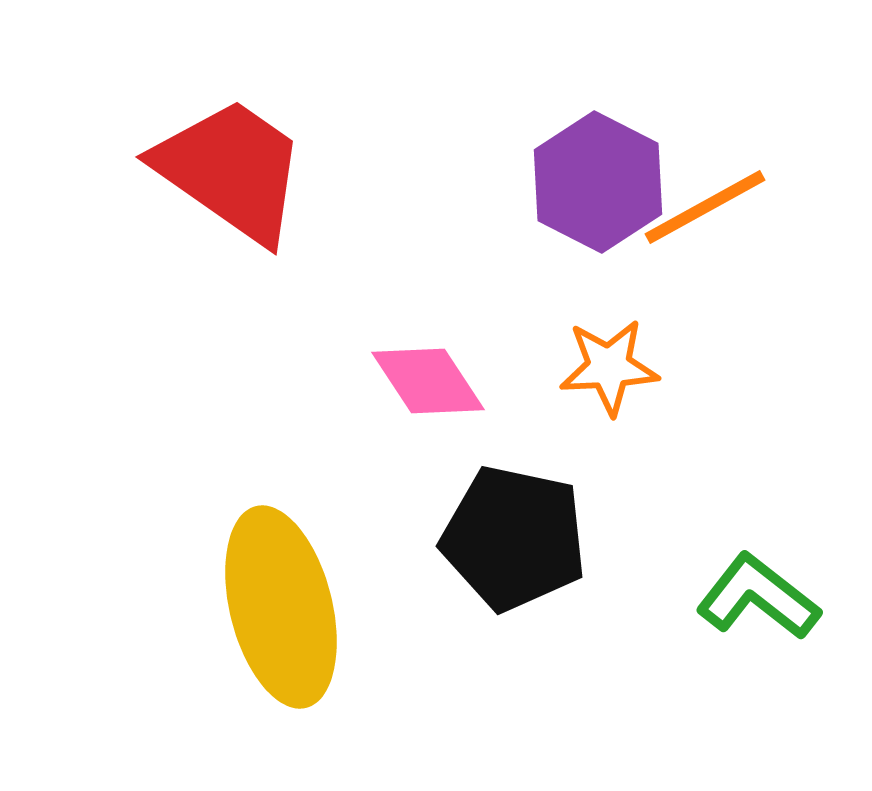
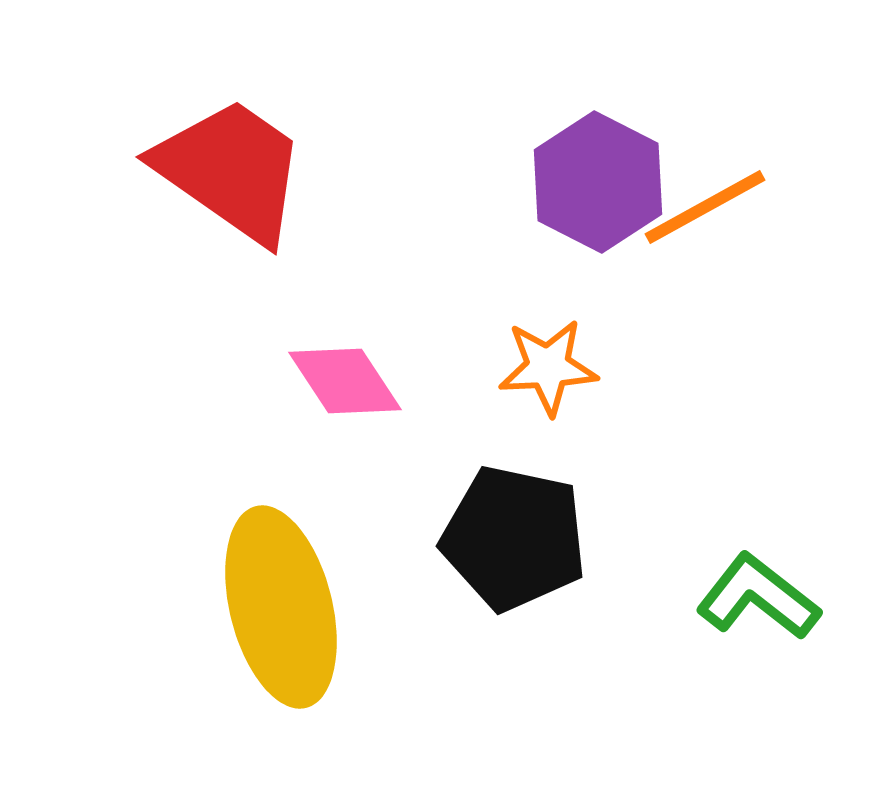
orange star: moved 61 px left
pink diamond: moved 83 px left
